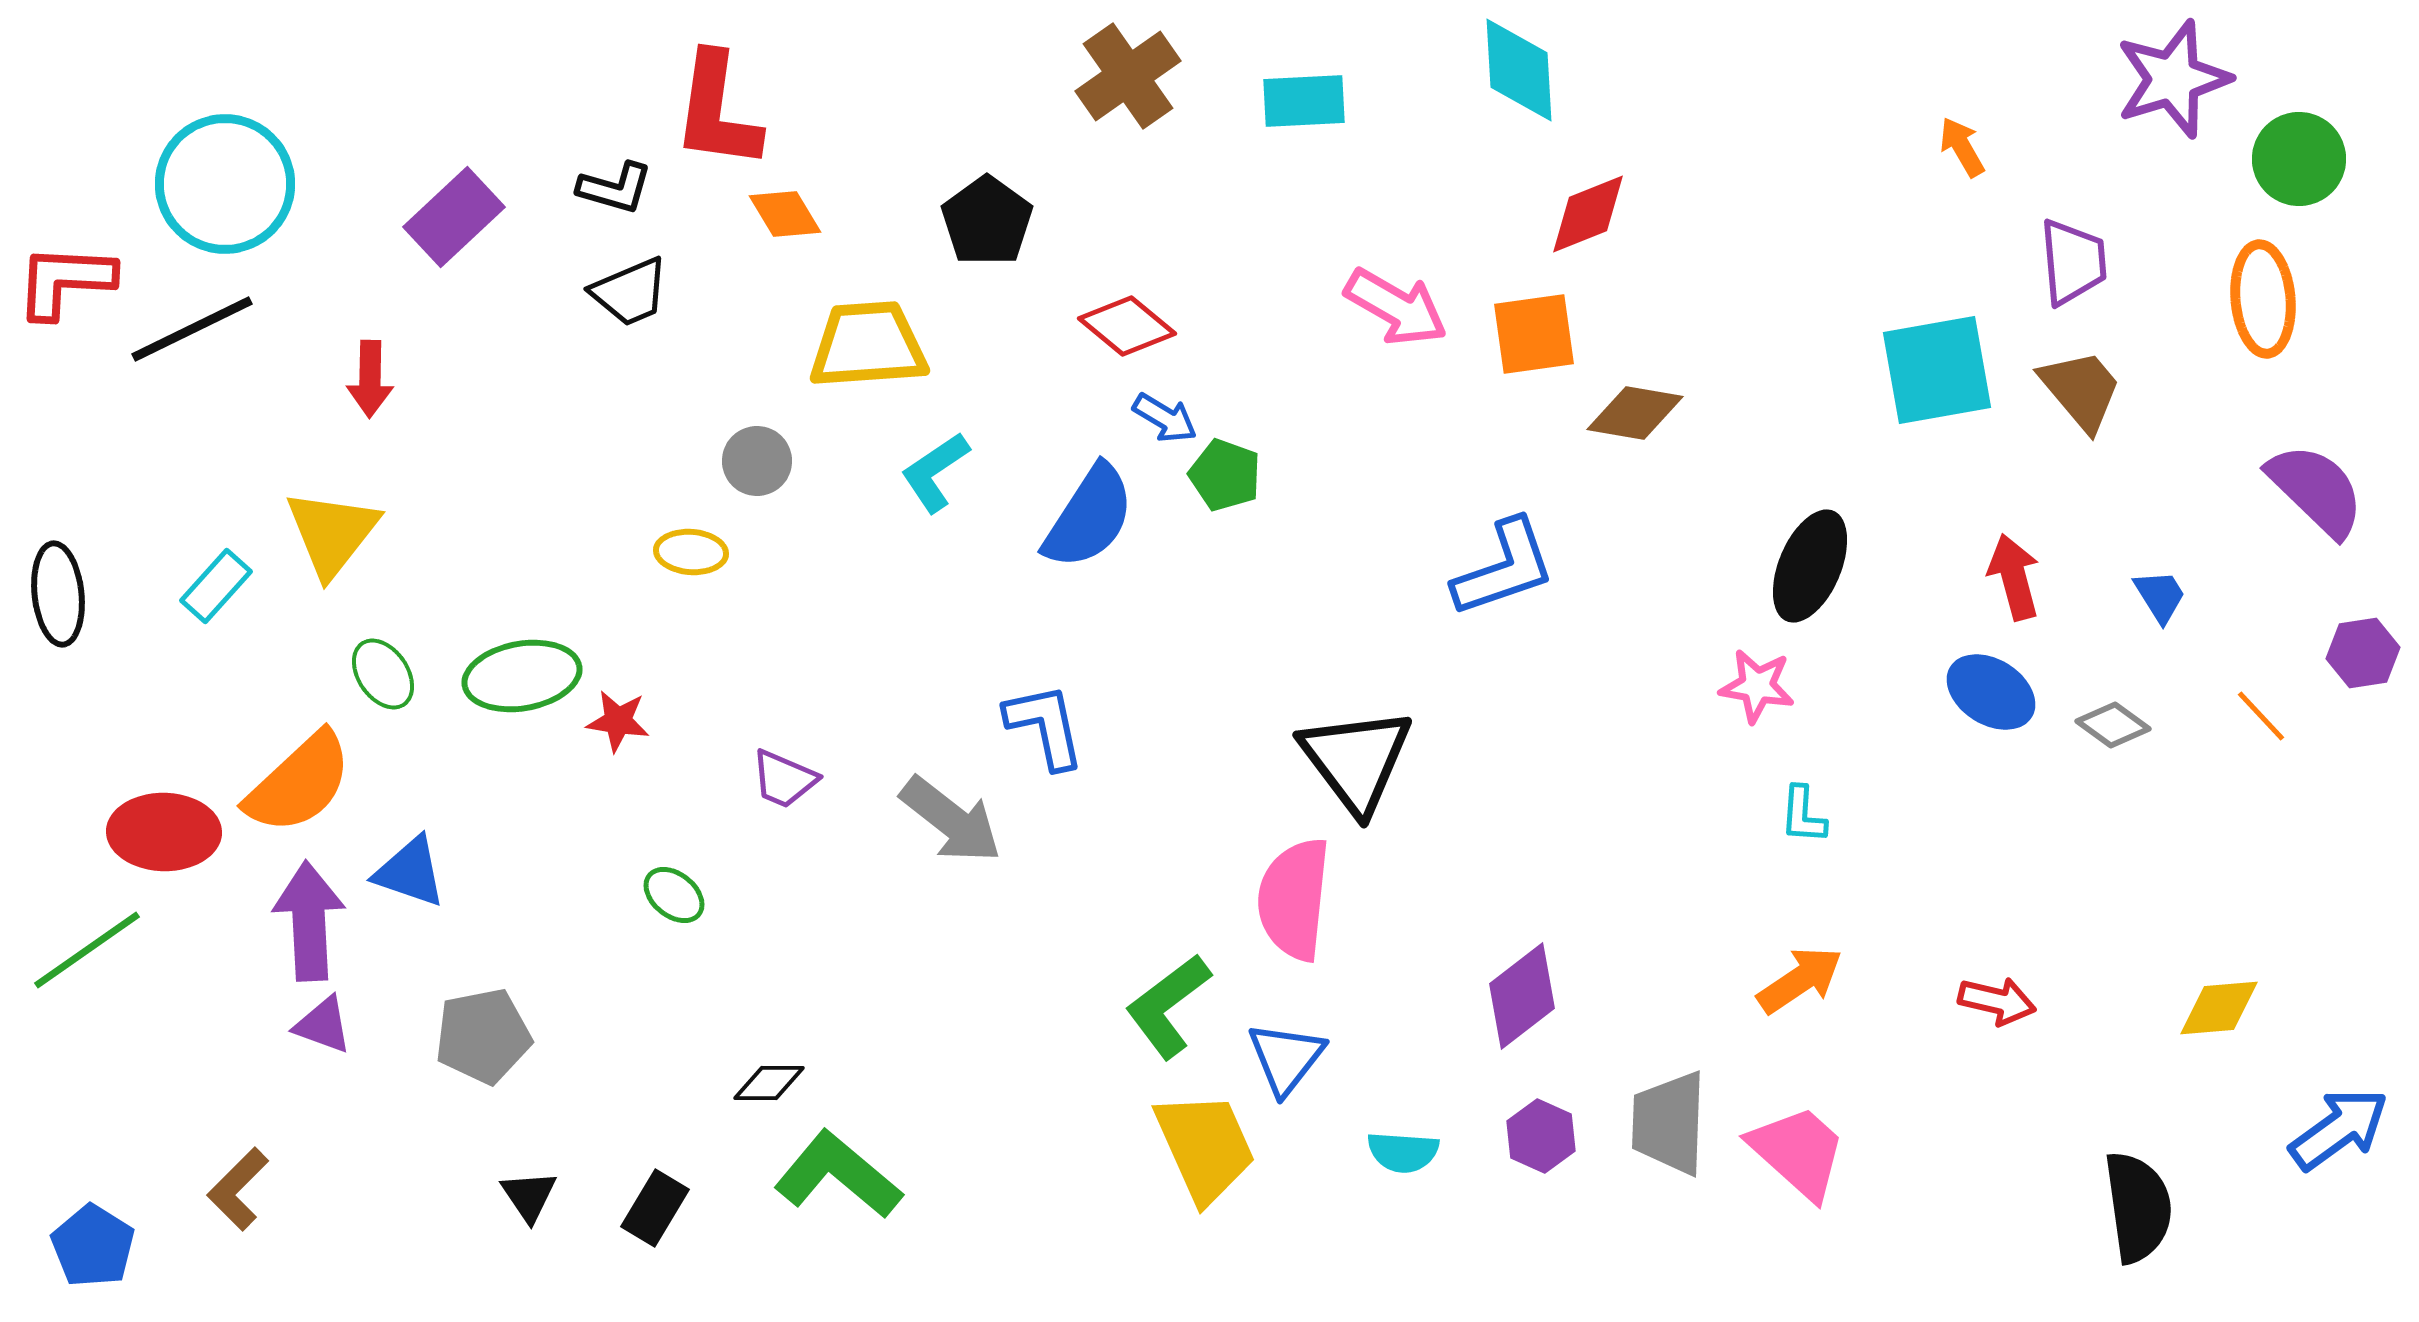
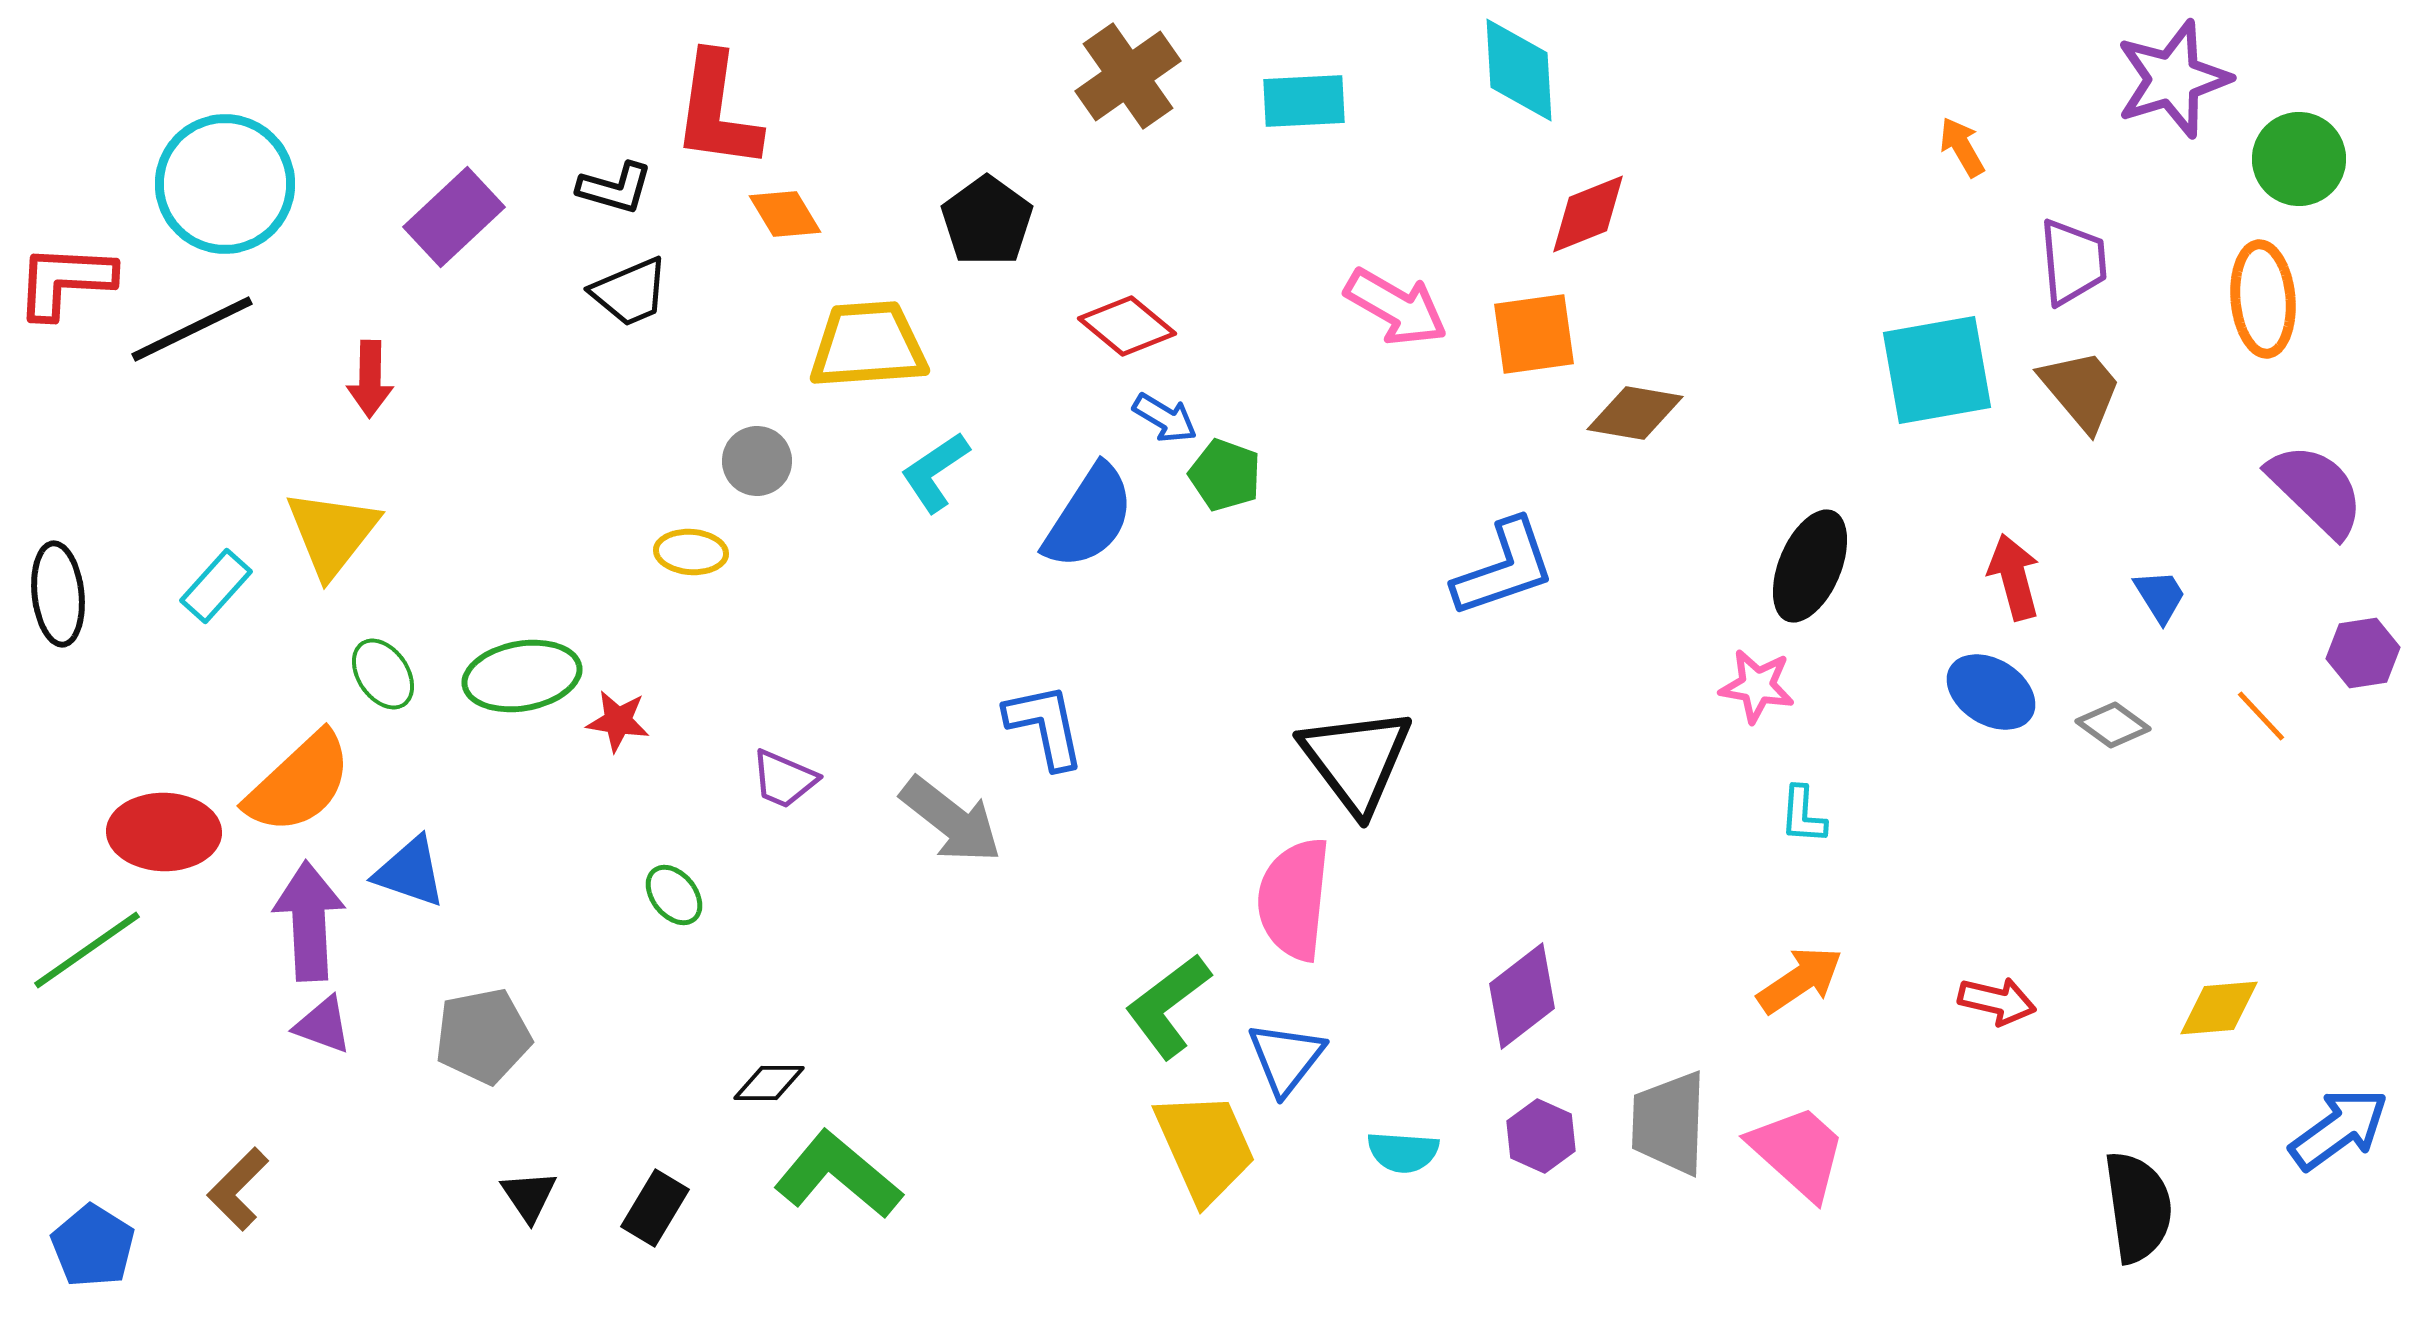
green ellipse at (674, 895): rotated 12 degrees clockwise
